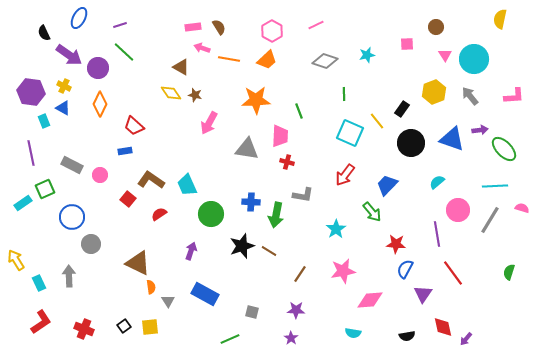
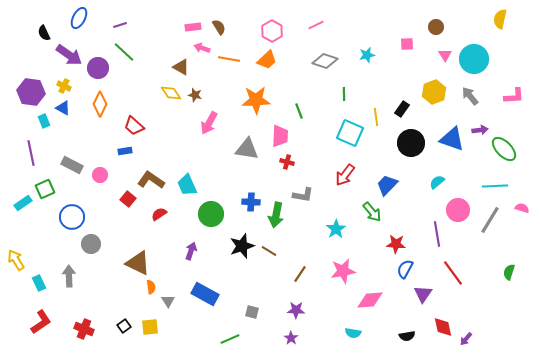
yellow line at (377, 121): moved 1 px left, 4 px up; rotated 30 degrees clockwise
